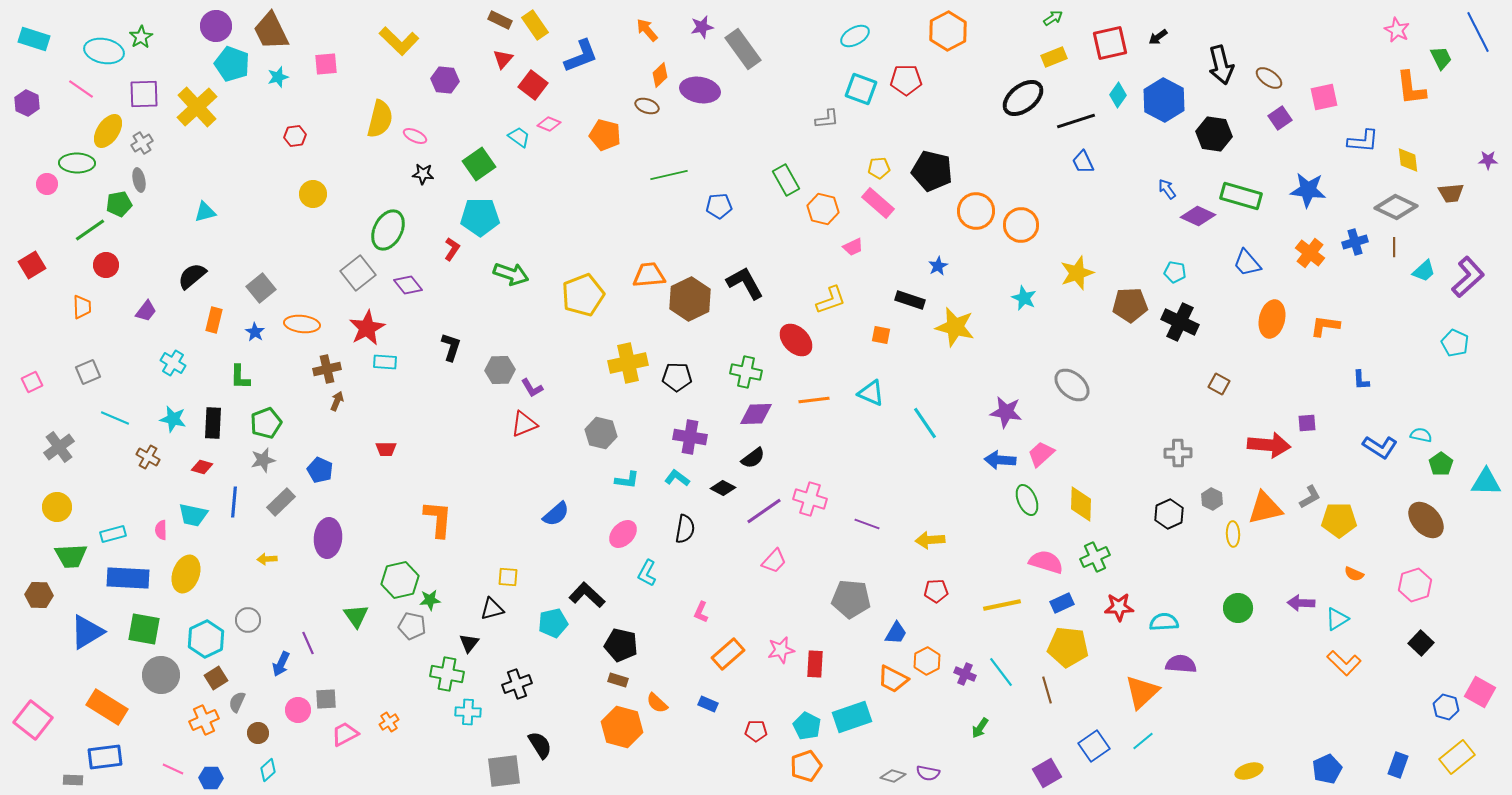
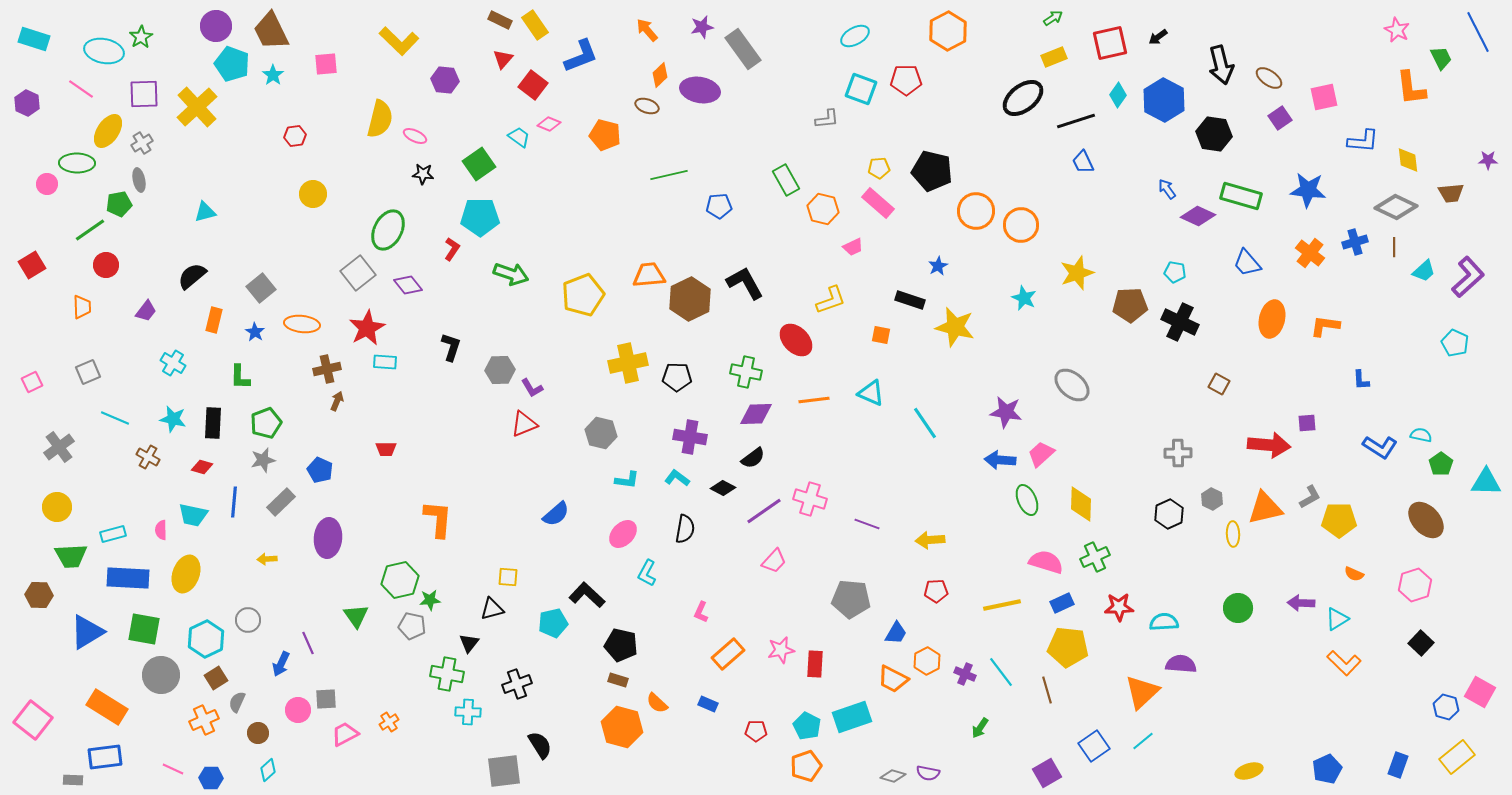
cyan star at (278, 77): moved 5 px left, 2 px up; rotated 20 degrees counterclockwise
